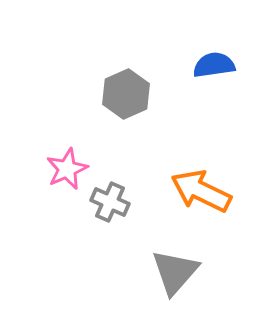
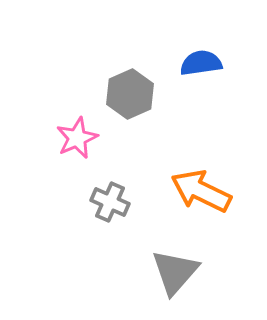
blue semicircle: moved 13 px left, 2 px up
gray hexagon: moved 4 px right
pink star: moved 10 px right, 31 px up
